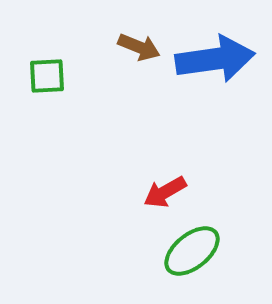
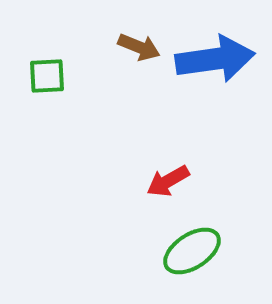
red arrow: moved 3 px right, 11 px up
green ellipse: rotated 6 degrees clockwise
